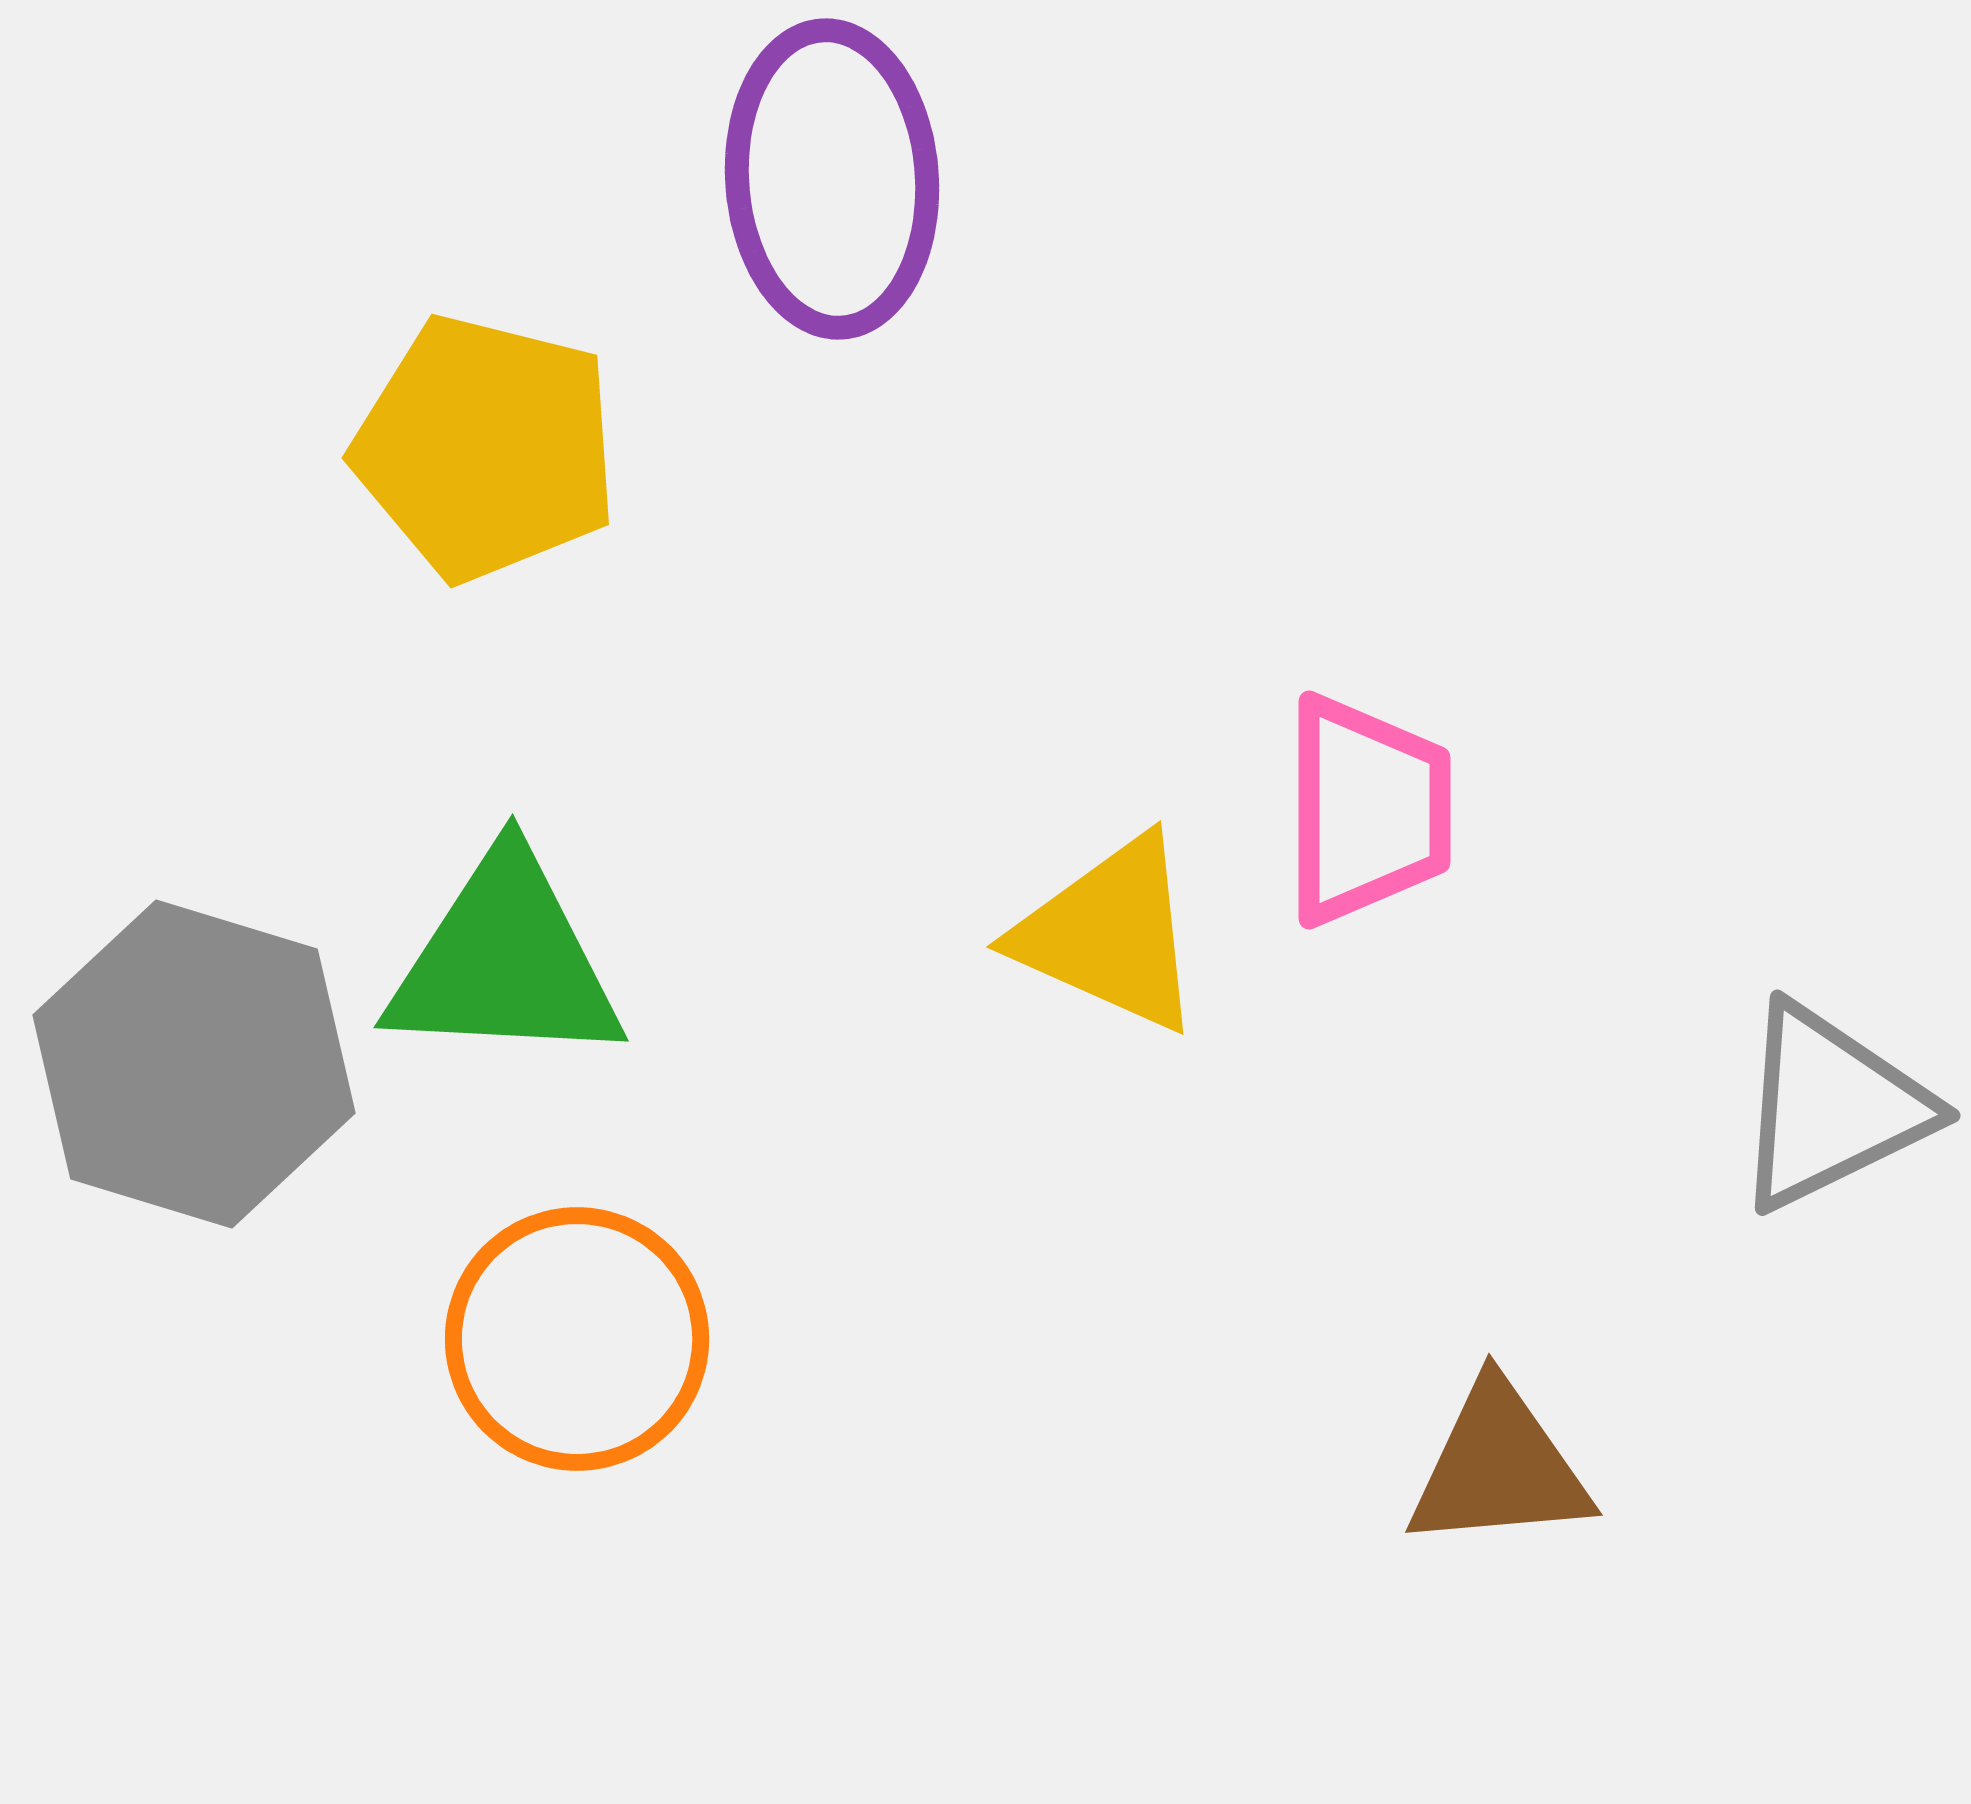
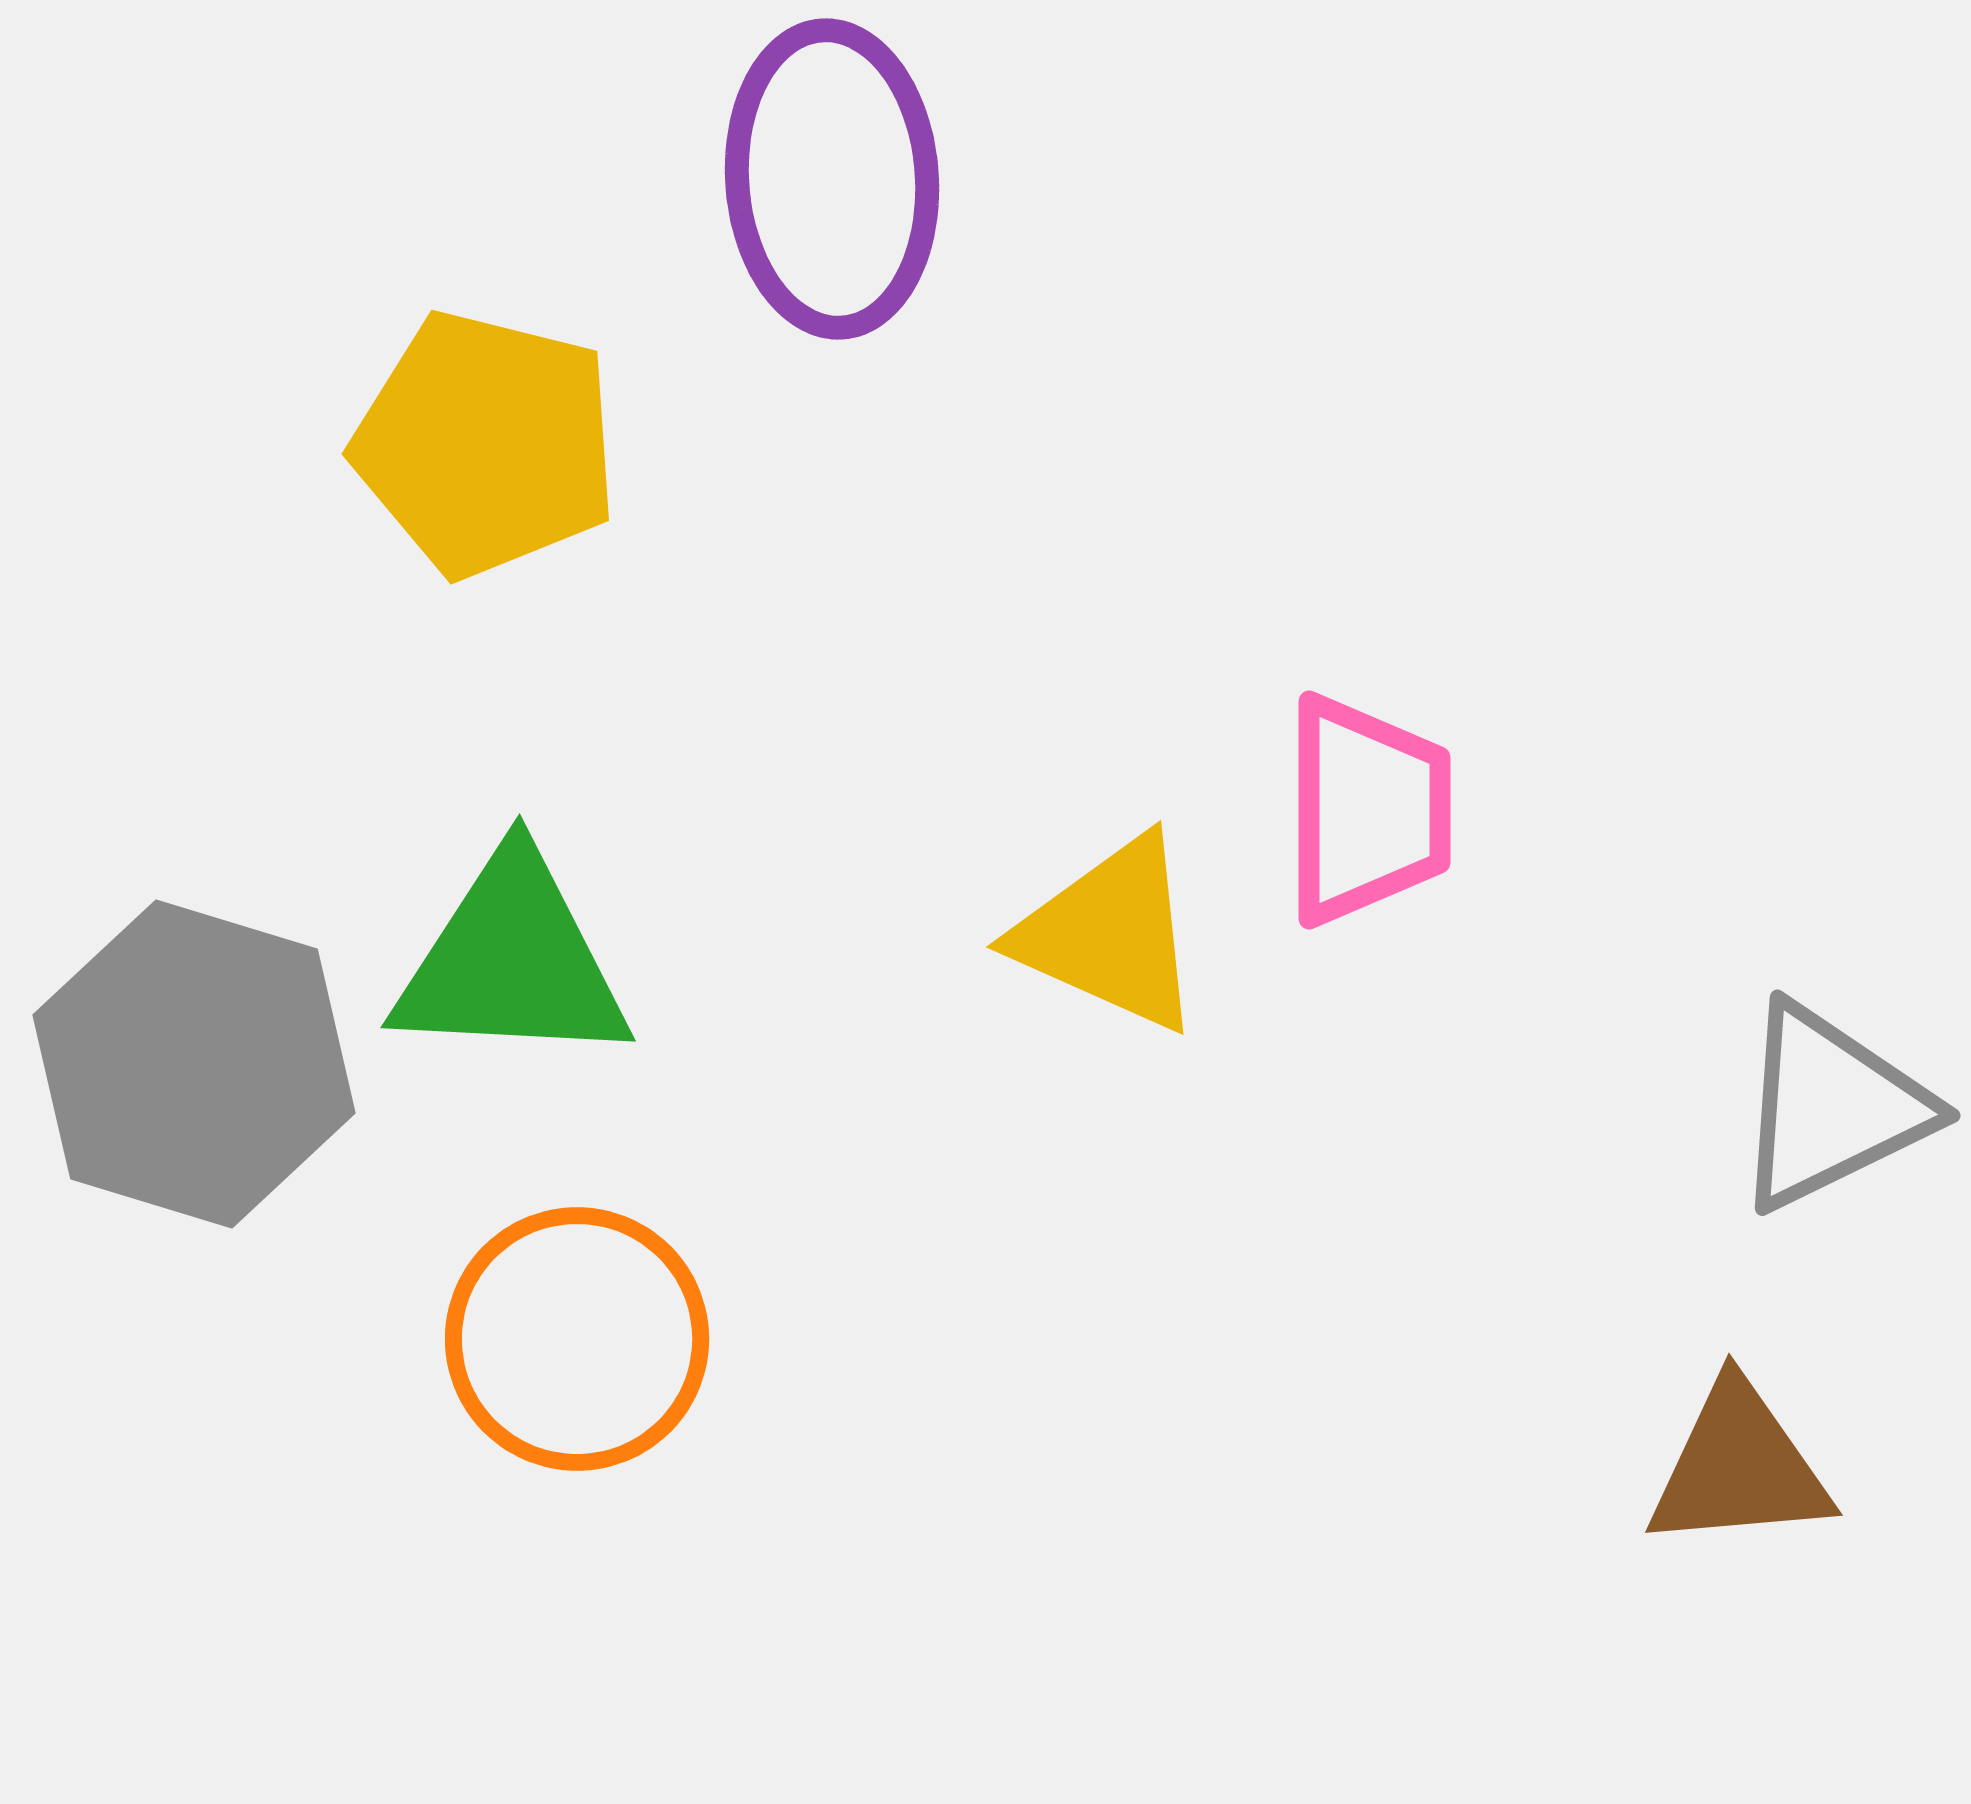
yellow pentagon: moved 4 px up
green triangle: moved 7 px right
brown triangle: moved 240 px right
